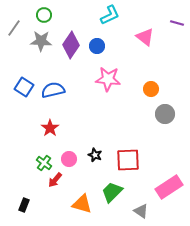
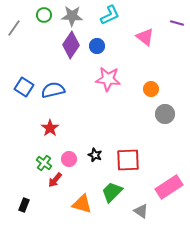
gray star: moved 31 px right, 25 px up
